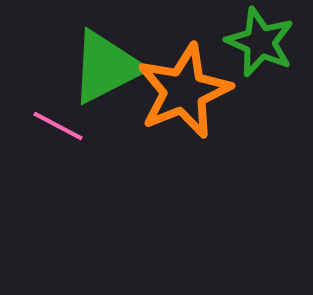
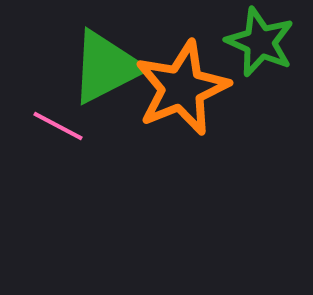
orange star: moved 2 px left, 3 px up
